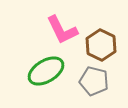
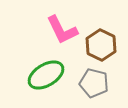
green ellipse: moved 4 px down
gray pentagon: moved 2 px down
